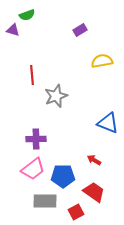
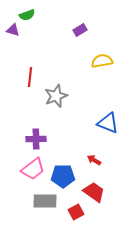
red line: moved 2 px left, 2 px down; rotated 12 degrees clockwise
